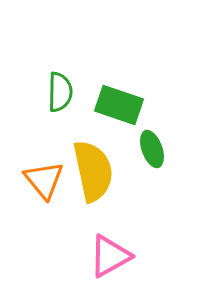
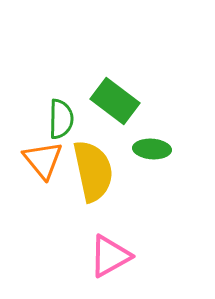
green semicircle: moved 1 px right, 27 px down
green rectangle: moved 4 px left, 4 px up; rotated 18 degrees clockwise
green ellipse: rotated 66 degrees counterclockwise
orange triangle: moved 1 px left, 20 px up
